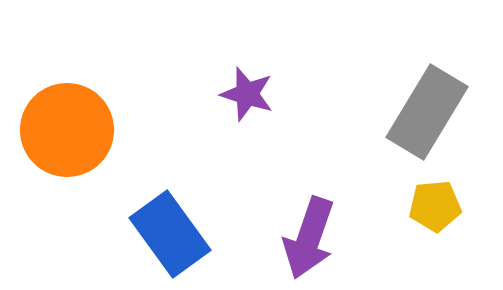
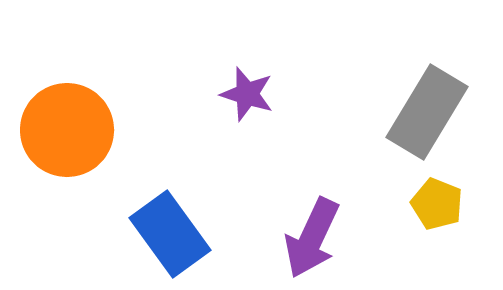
yellow pentagon: moved 2 px right, 2 px up; rotated 27 degrees clockwise
purple arrow: moved 3 px right; rotated 6 degrees clockwise
